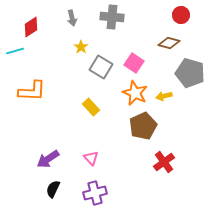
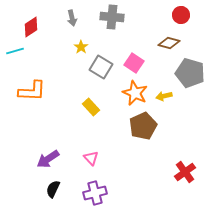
red cross: moved 21 px right, 10 px down
